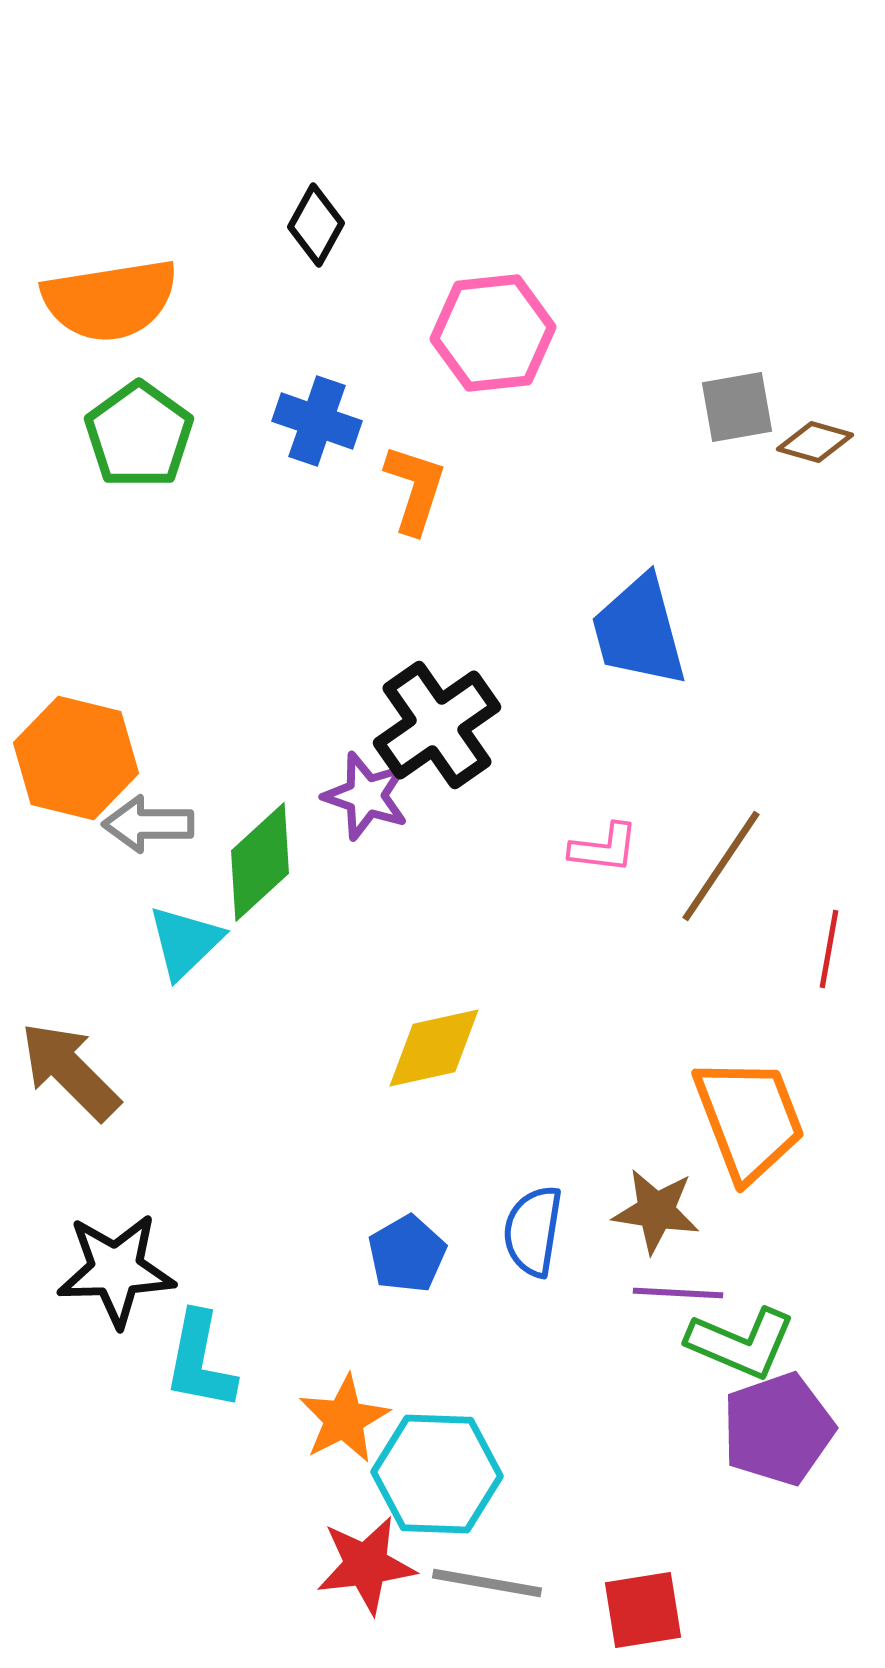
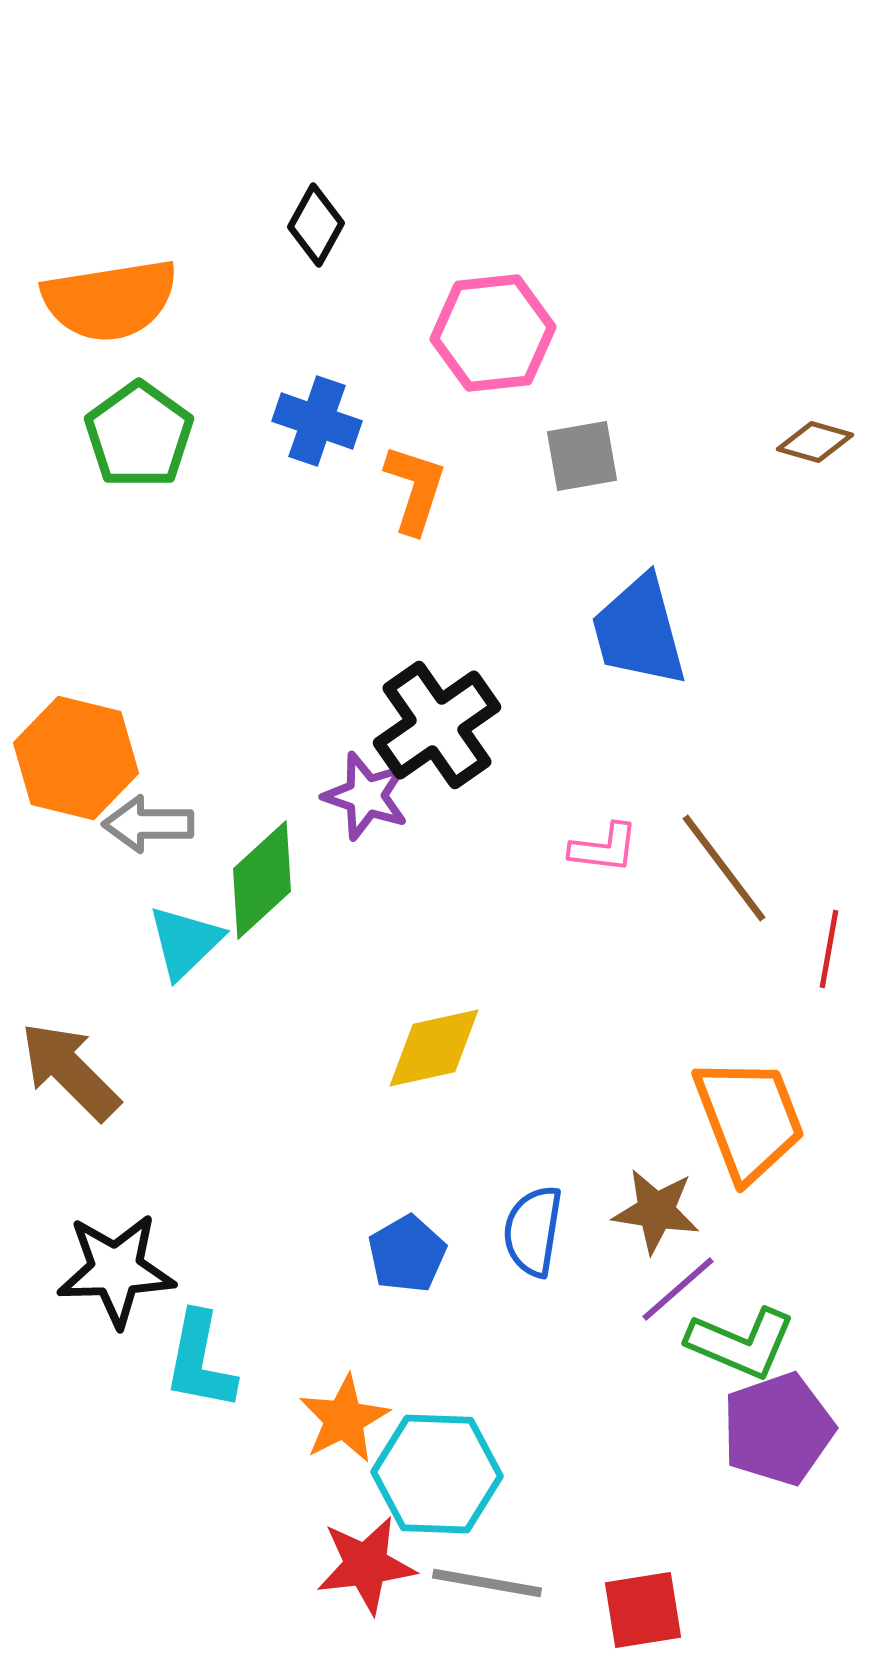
gray square: moved 155 px left, 49 px down
green diamond: moved 2 px right, 18 px down
brown line: moved 3 px right, 2 px down; rotated 71 degrees counterclockwise
purple line: moved 4 px up; rotated 44 degrees counterclockwise
